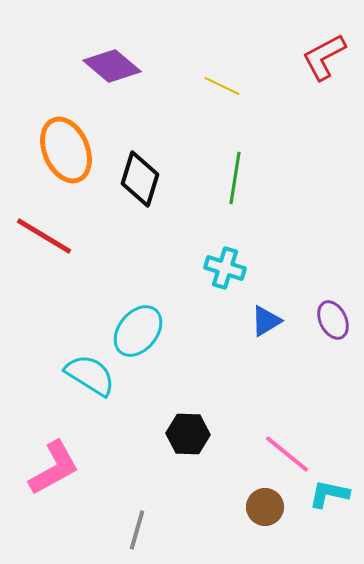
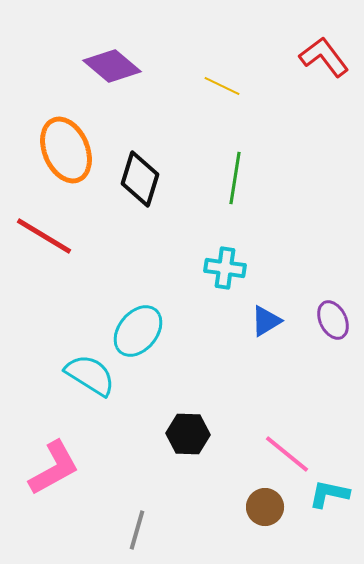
red L-shape: rotated 81 degrees clockwise
cyan cross: rotated 9 degrees counterclockwise
